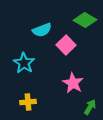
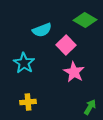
pink star: moved 1 px right, 11 px up
